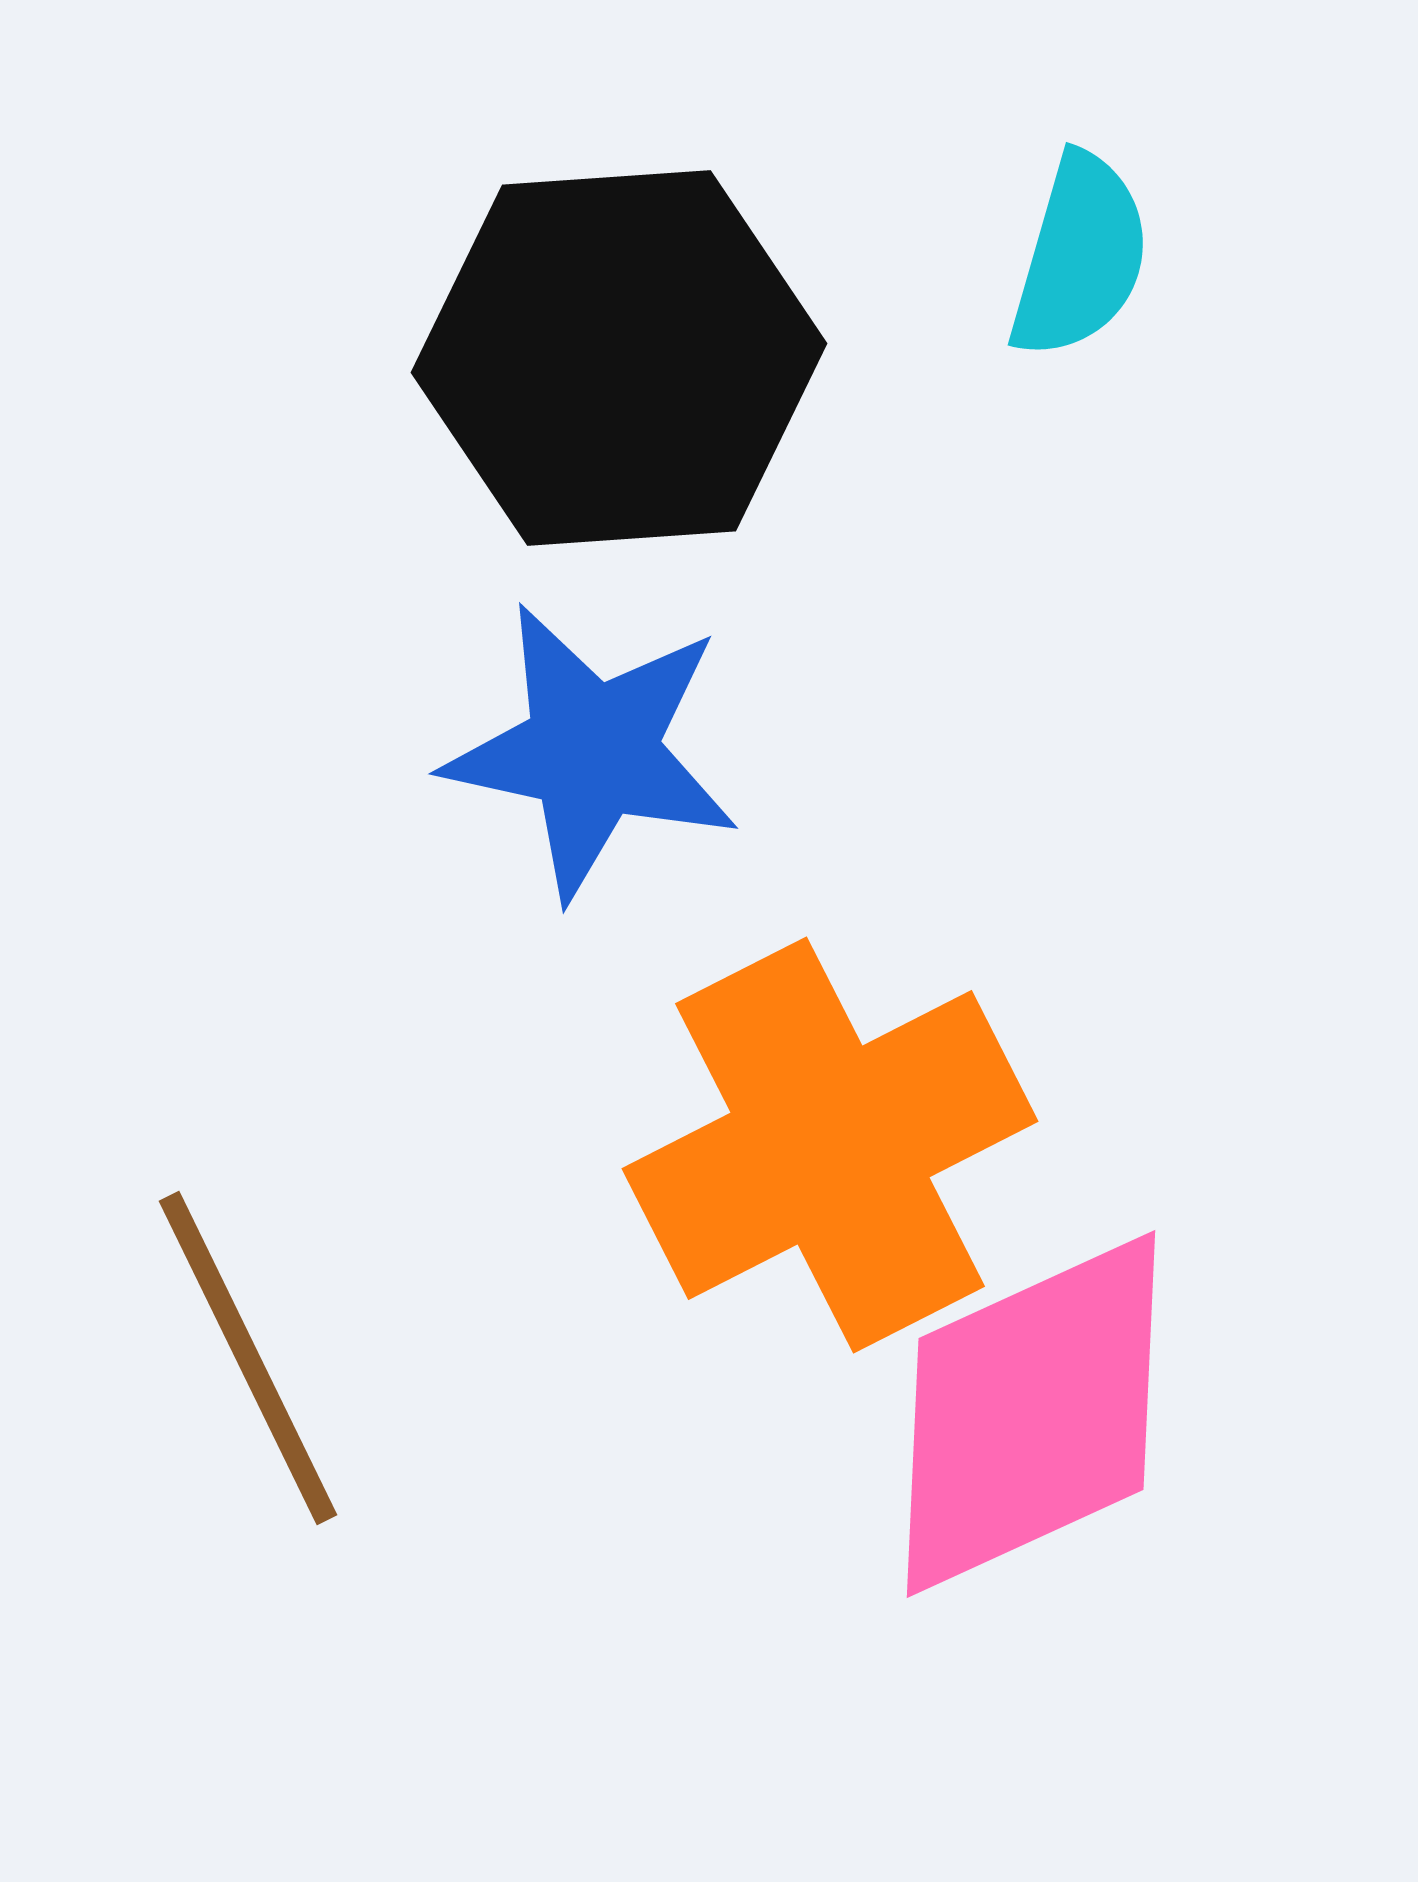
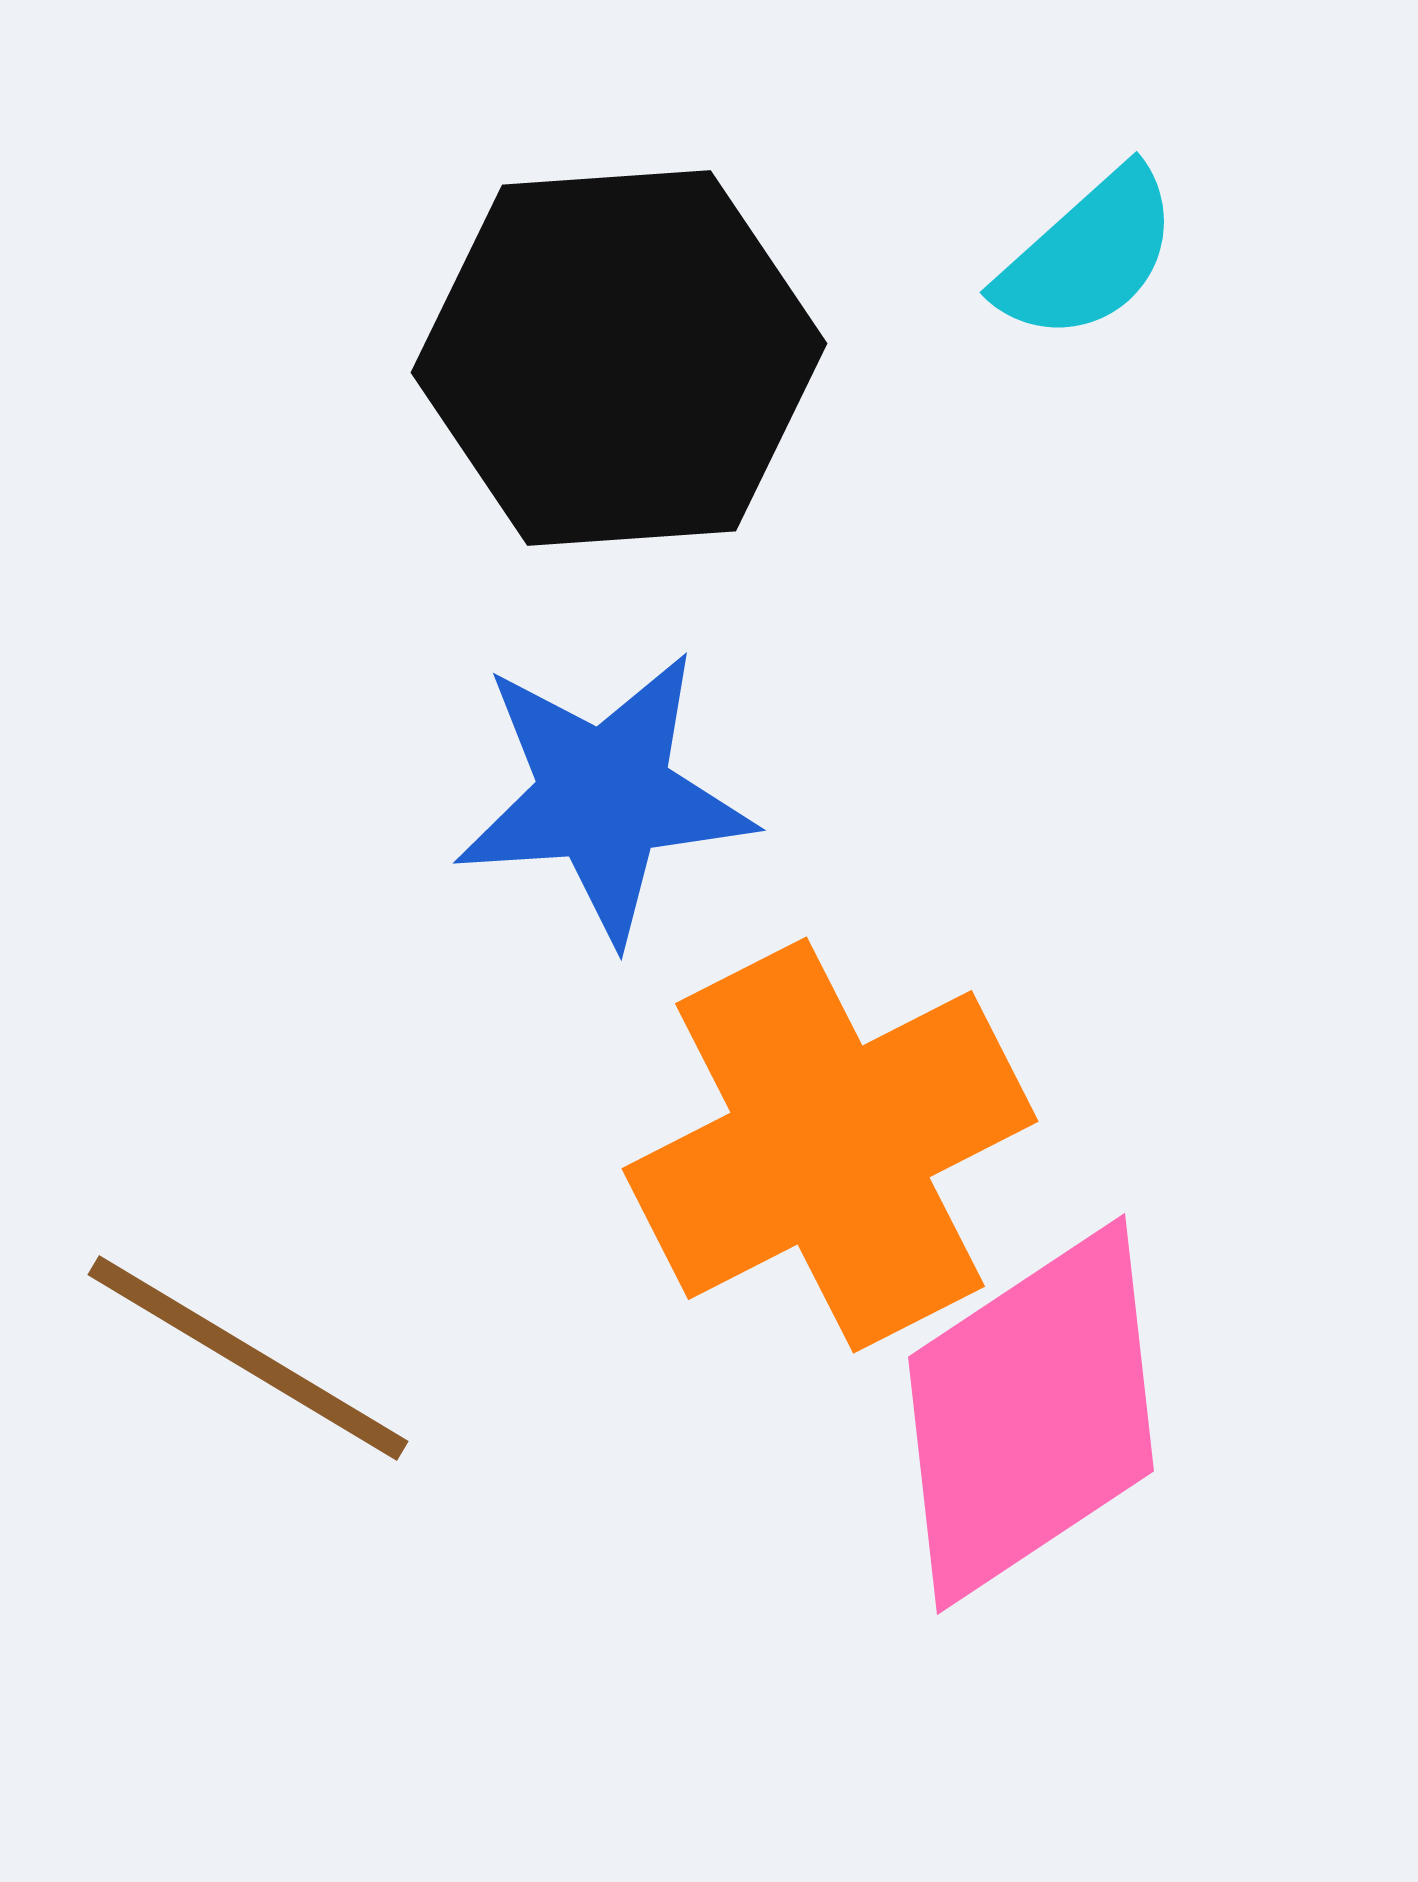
cyan semicircle: moved 8 px right, 1 px up; rotated 32 degrees clockwise
blue star: moved 12 px right, 45 px down; rotated 16 degrees counterclockwise
brown line: rotated 33 degrees counterclockwise
pink diamond: rotated 9 degrees counterclockwise
